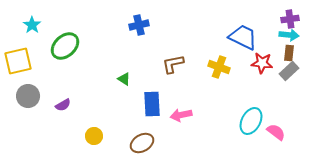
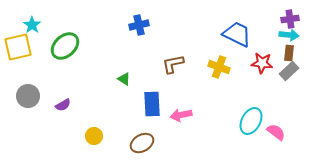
blue trapezoid: moved 6 px left, 3 px up
yellow square: moved 14 px up
